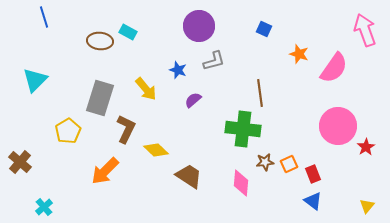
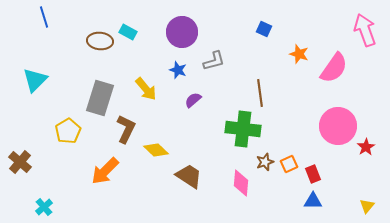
purple circle: moved 17 px left, 6 px down
brown star: rotated 12 degrees counterclockwise
blue triangle: rotated 36 degrees counterclockwise
